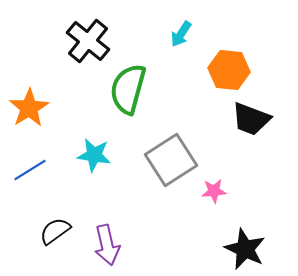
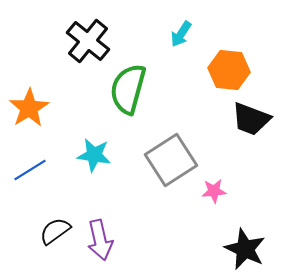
purple arrow: moved 7 px left, 5 px up
